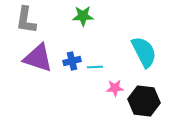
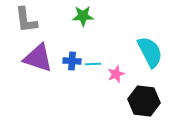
gray L-shape: rotated 16 degrees counterclockwise
cyan semicircle: moved 6 px right
blue cross: rotated 18 degrees clockwise
cyan line: moved 2 px left, 3 px up
pink star: moved 1 px right, 14 px up; rotated 18 degrees counterclockwise
